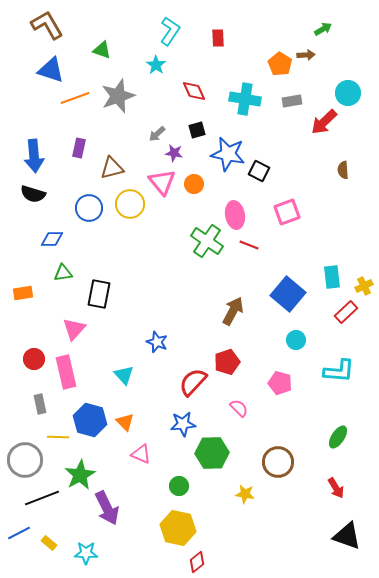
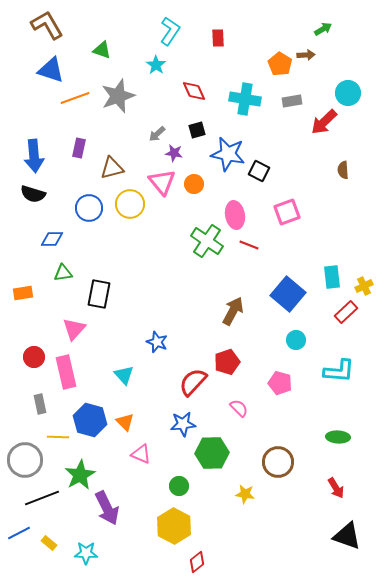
red circle at (34, 359): moved 2 px up
green ellipse at (338, 437): rotated 60 degrees clockwise
yellow hexagon at (178, 528): moved 4 px left, 2 px up; rotated 16 degrees clockwise
